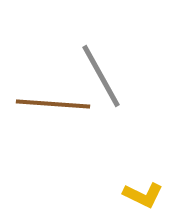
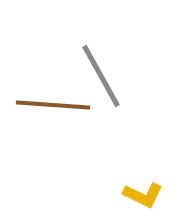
brown line: moved 1 px down
